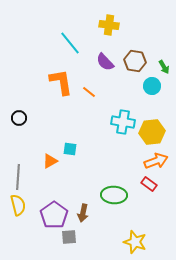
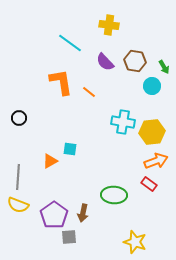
cyan line: rotated 15 degrees counterclockwise
yellow semicircle: rotated 125 degrees clockwise
